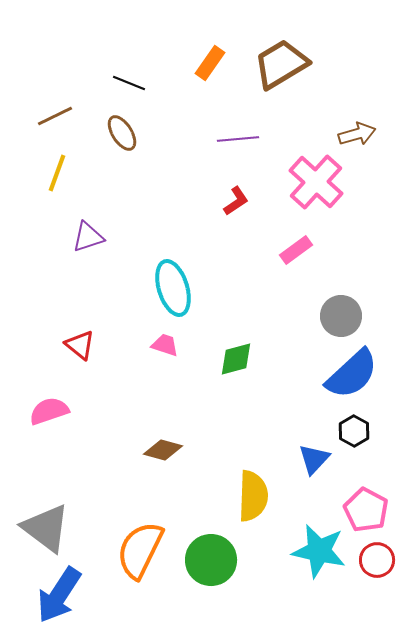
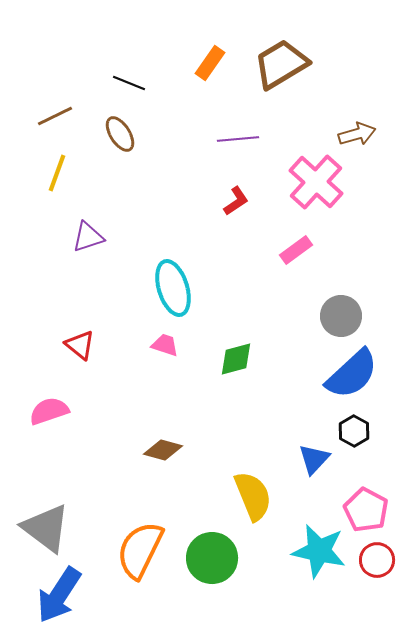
brown ellipse: moved 2 px left, 1 px down
yellow semicircle: rotated 24 degrees counterclockwise
green circle: moved 1 px right, 2 px up
